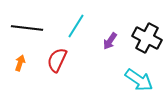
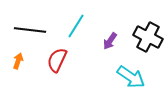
black line: moved 3 px right, 2 px down
black cross: moved 1 px right, 1 px up
orange arrow: moved 2 px left, 2 px up
cyan arrow: moved 8 px left, 3 px up
